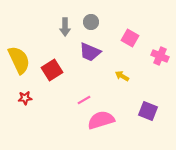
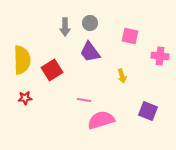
gray circle: moved 1 px left, 1 px down
pink square: moved 2 px up; rotated 18 degrees counterclockwise
purple trapezoid: rotated 30 degrees clockwise
pink cross: rotated 18 degrees counterclockwise
yellow semicircle: moved 3 px right; rotated 24 degrees clockwise
yellow arrow: rotated 136 degrees counterclockwise
pink line: rotated 40 degrees clockwise
